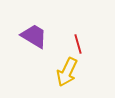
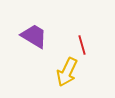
red line: moved 4 px right, 1 px down
